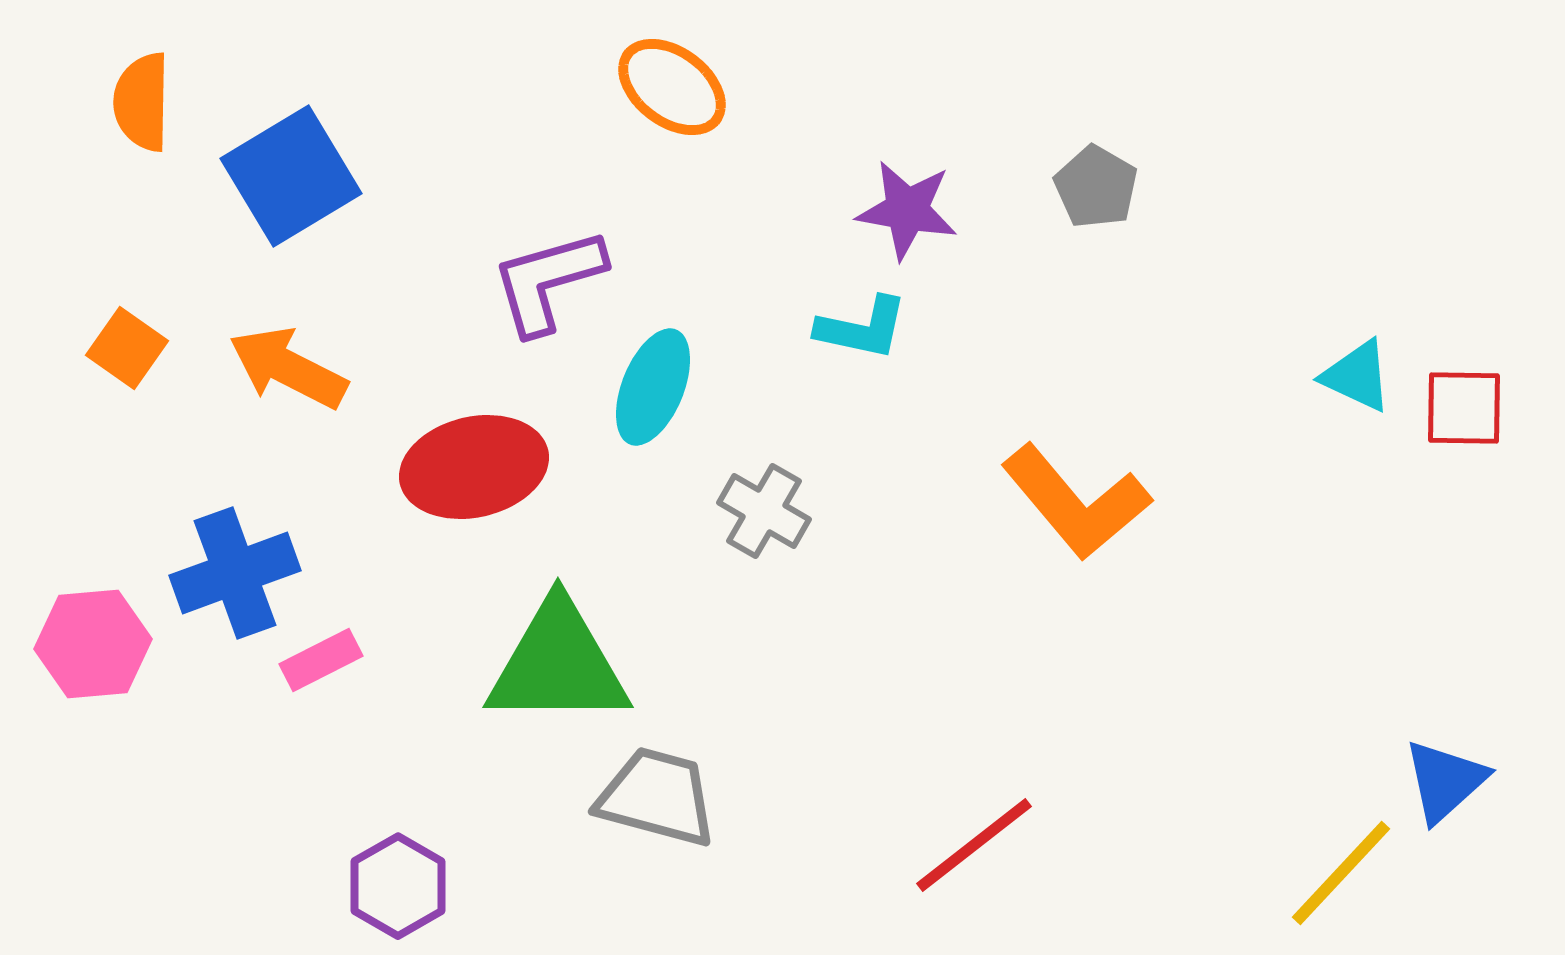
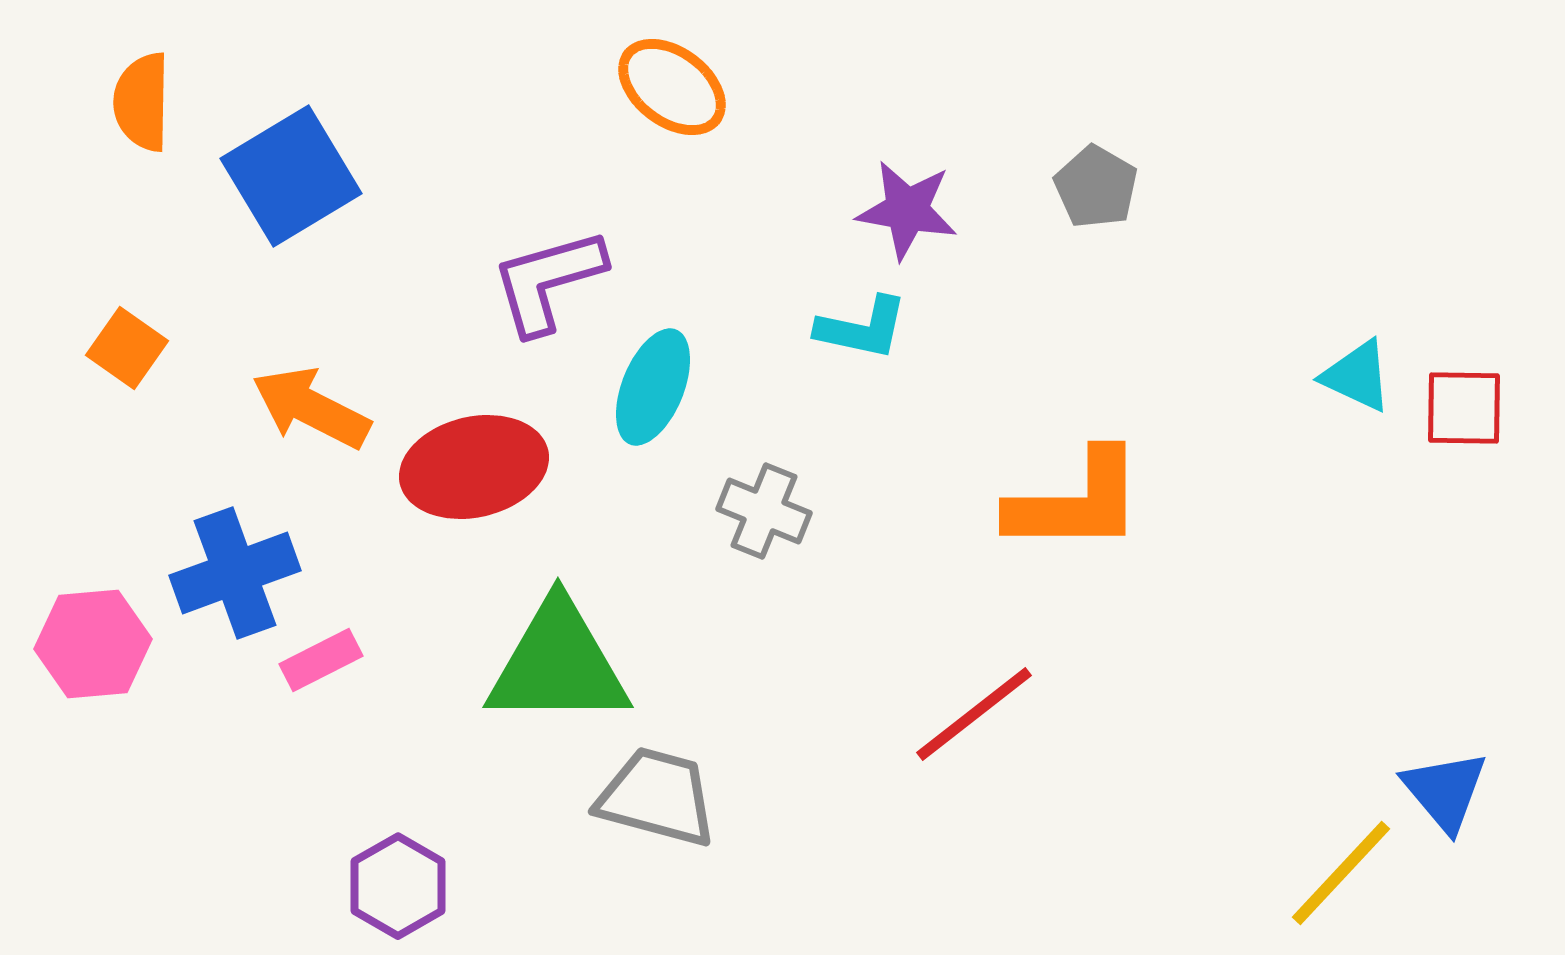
orange arrow: moved 23 px right, 40 px down
orange L-shape: rotated 50 degrees counterclockwise
gray cross: rotated 8 degrees counterclockwise
blue triangle: moved 10 px down; rotated 28 degrees counterclockwise
red line: moved 131 px up
